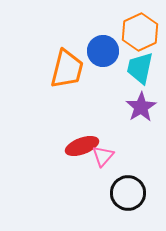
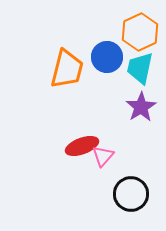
blue circle: moved 4 px right, 6 px down
black circle: moved 3 px right, 1 px down
